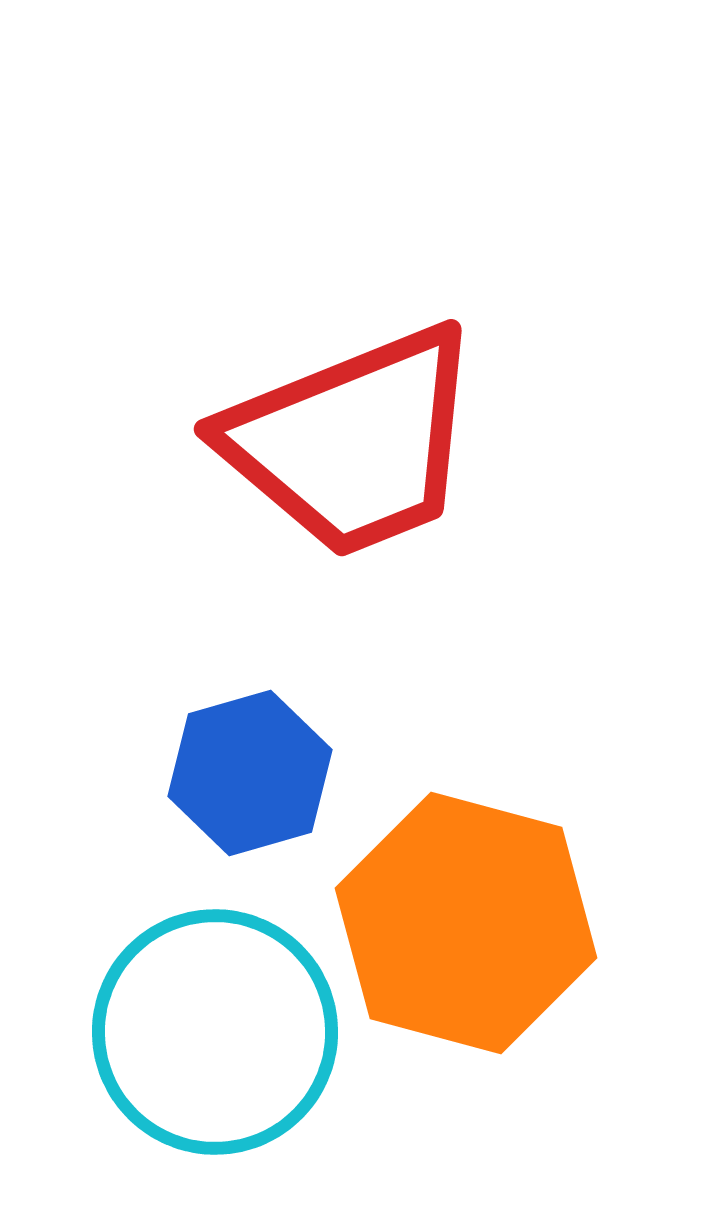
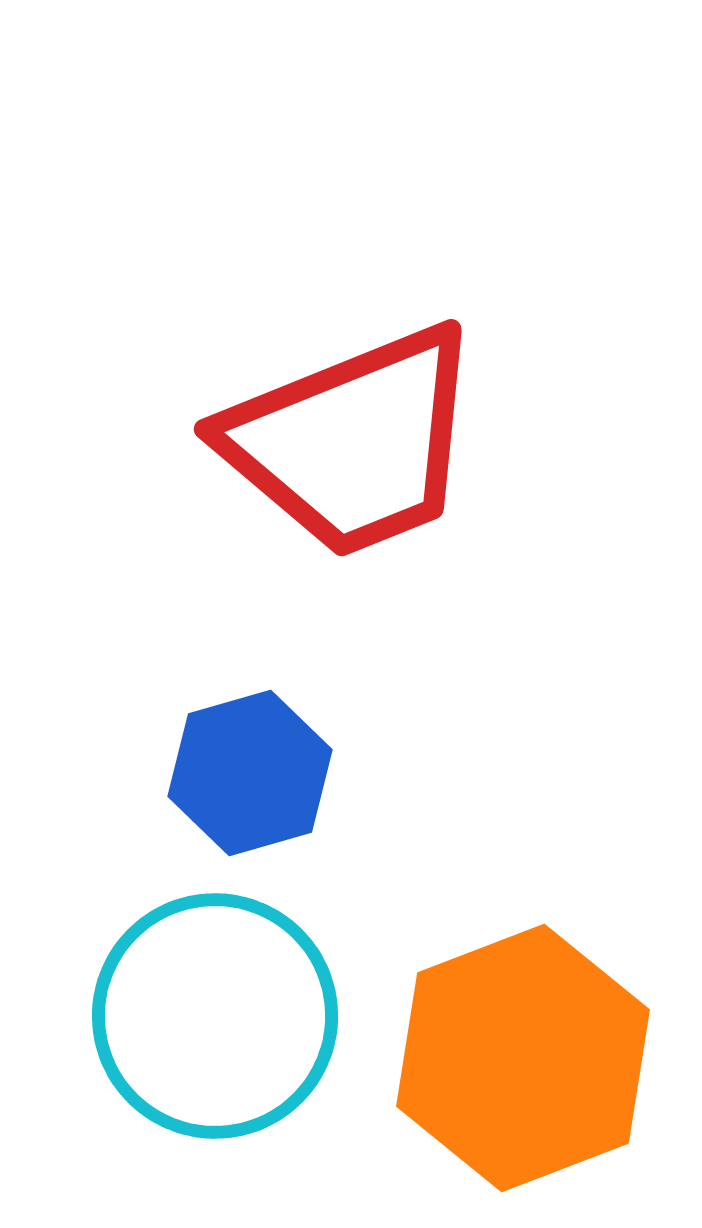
orange hexagon: moved 57 px right, 135 px down; rotated 24 degrees clockwise
cyan circle: moved 16 px up
